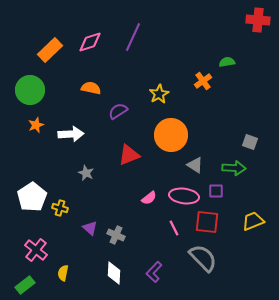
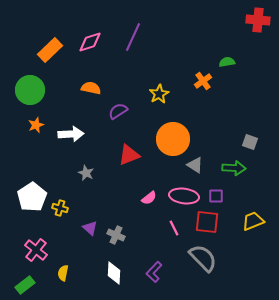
orange circle: moved 2 px right, 4 px down
purple square: moved 5 px down
